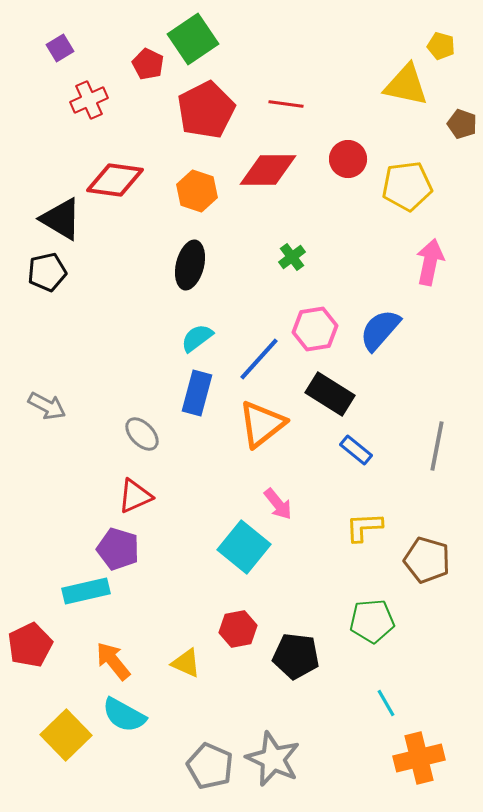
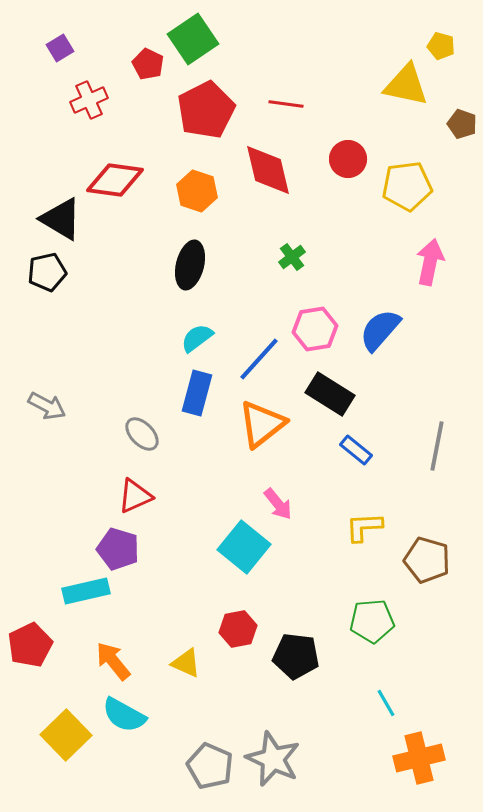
red diamond at (268, 170): rotated 76 degrees clockwise
